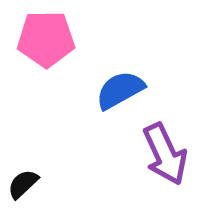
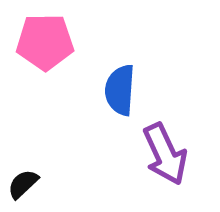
pink pentagon: moved 1 px left, 3 px down
blue semicircle: rotated 57 degrees counterclockwise
